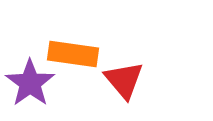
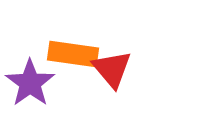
red triangle: moved 12 px left, 11 px up
